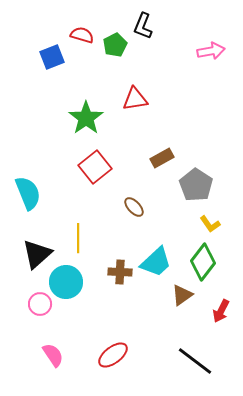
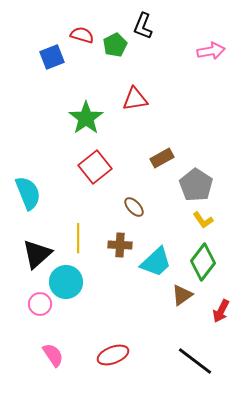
yellow L-shape: moved 7 px left, 4 px up
brown cross: moved 27 px up
red ellipse: rotated 16 degrees clockwise
